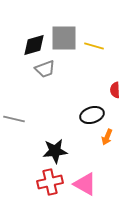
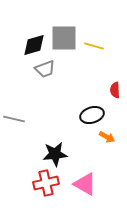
orange arrow: rotated 84 degrees counterclockwise
black star: moved 3 px down
red cross: moved 4 px left, 1 px down
